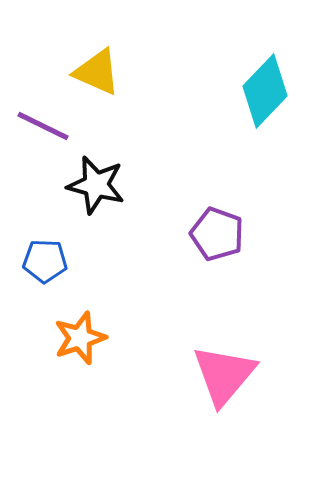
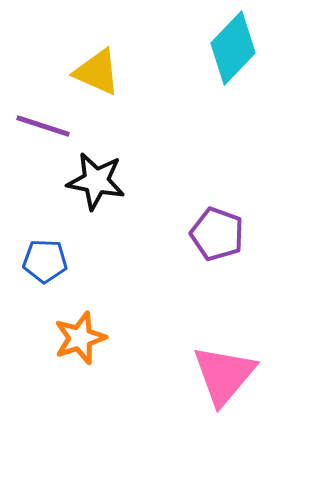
cyan diamond: moved 32 px left, 43 px up
purple line: rotated 8 degrees counterclockwise
black star: moved 4 px up; rotated 4 degrees counterclockwise
